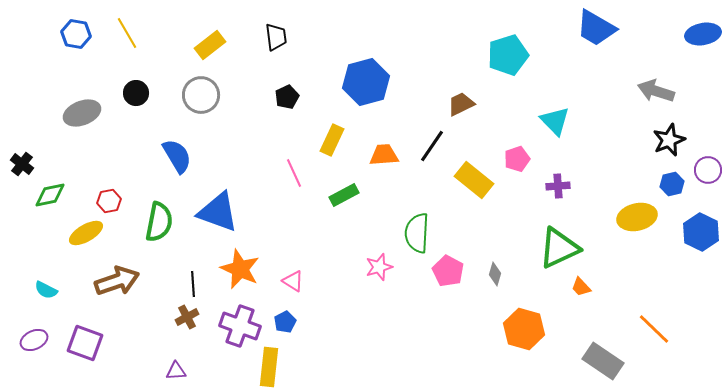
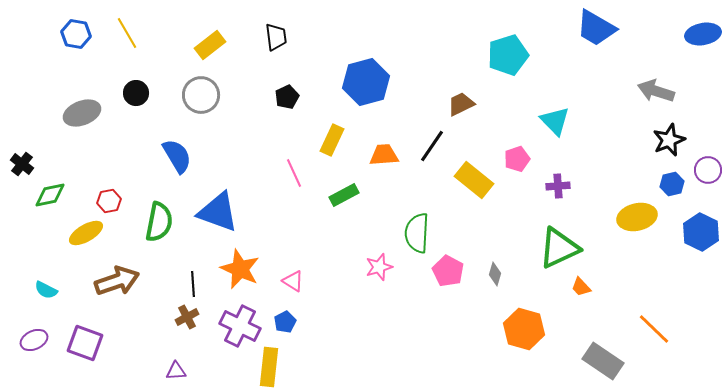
purple cross at (240, 326): rotated 6 degrees clockwise
